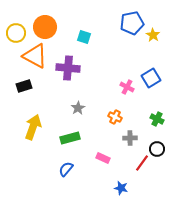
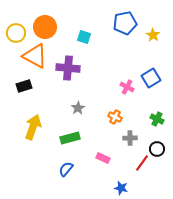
blue pentagon: moved 7 px left
